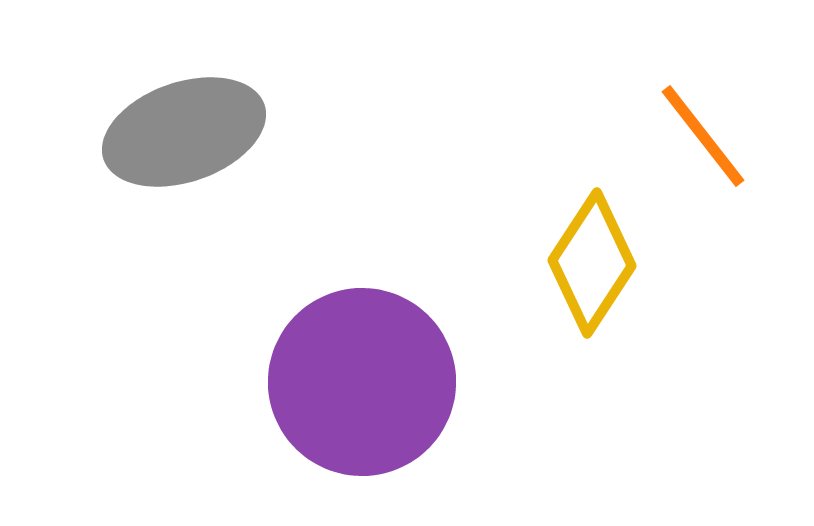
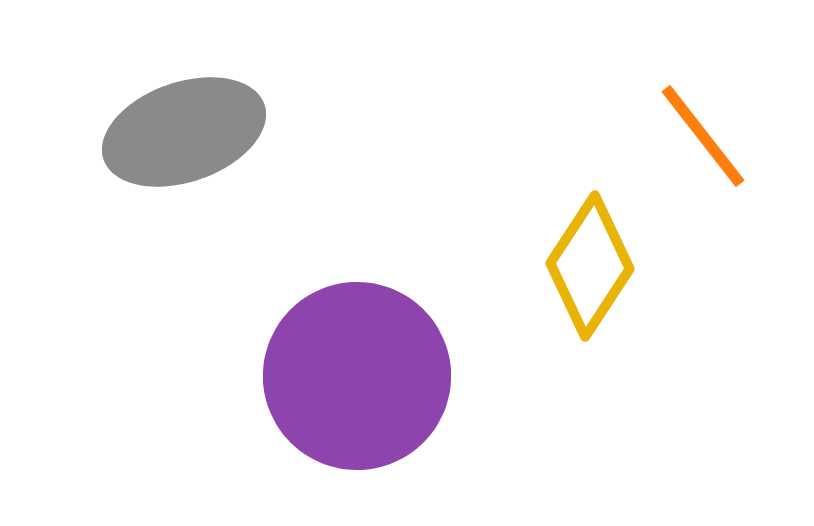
yellow diamond: moved 2 px left, 3 px down
purple circle: moved 5 px left, 6 px up
